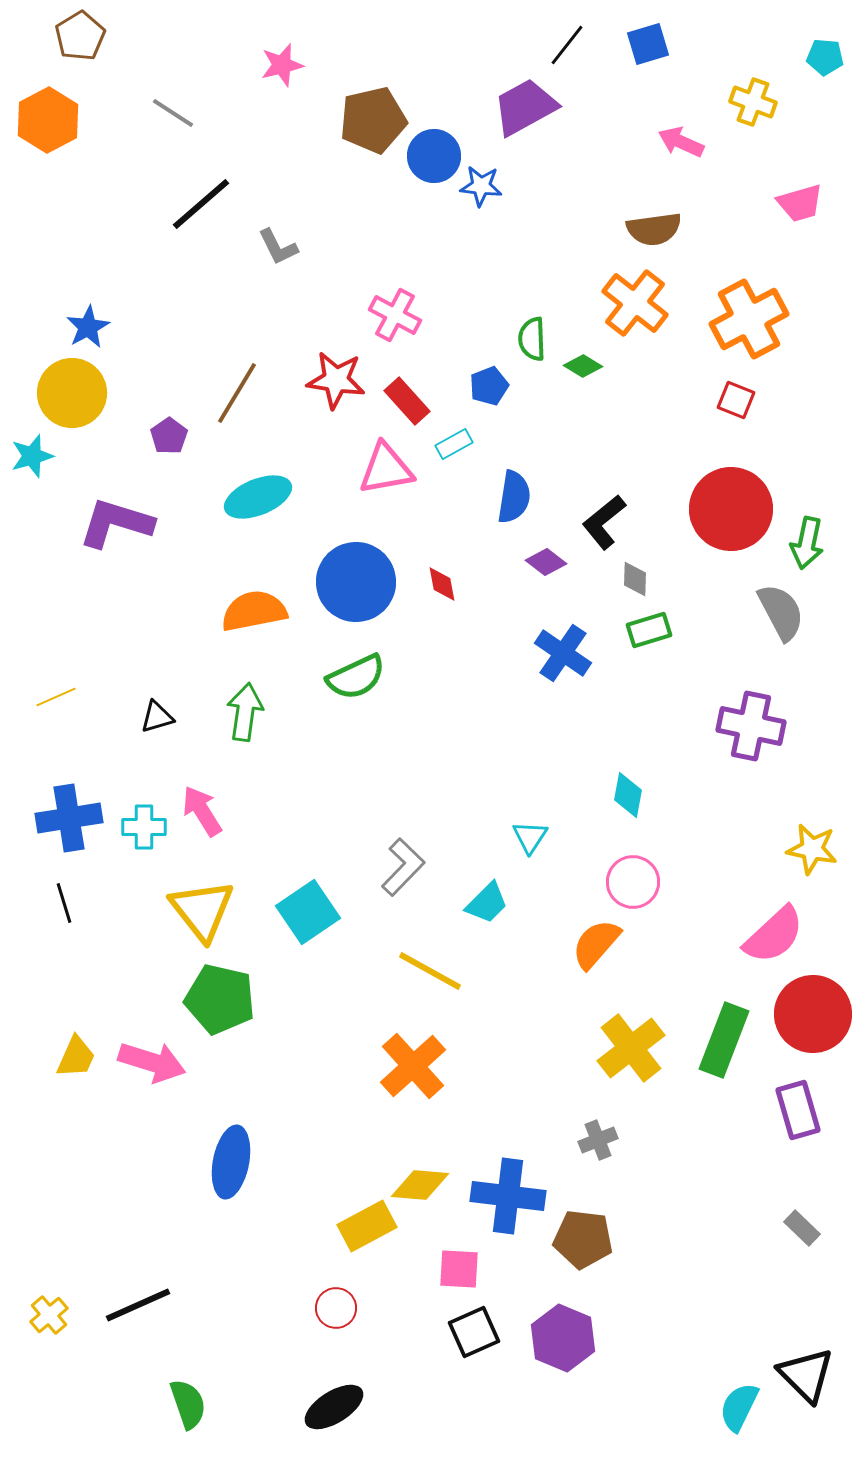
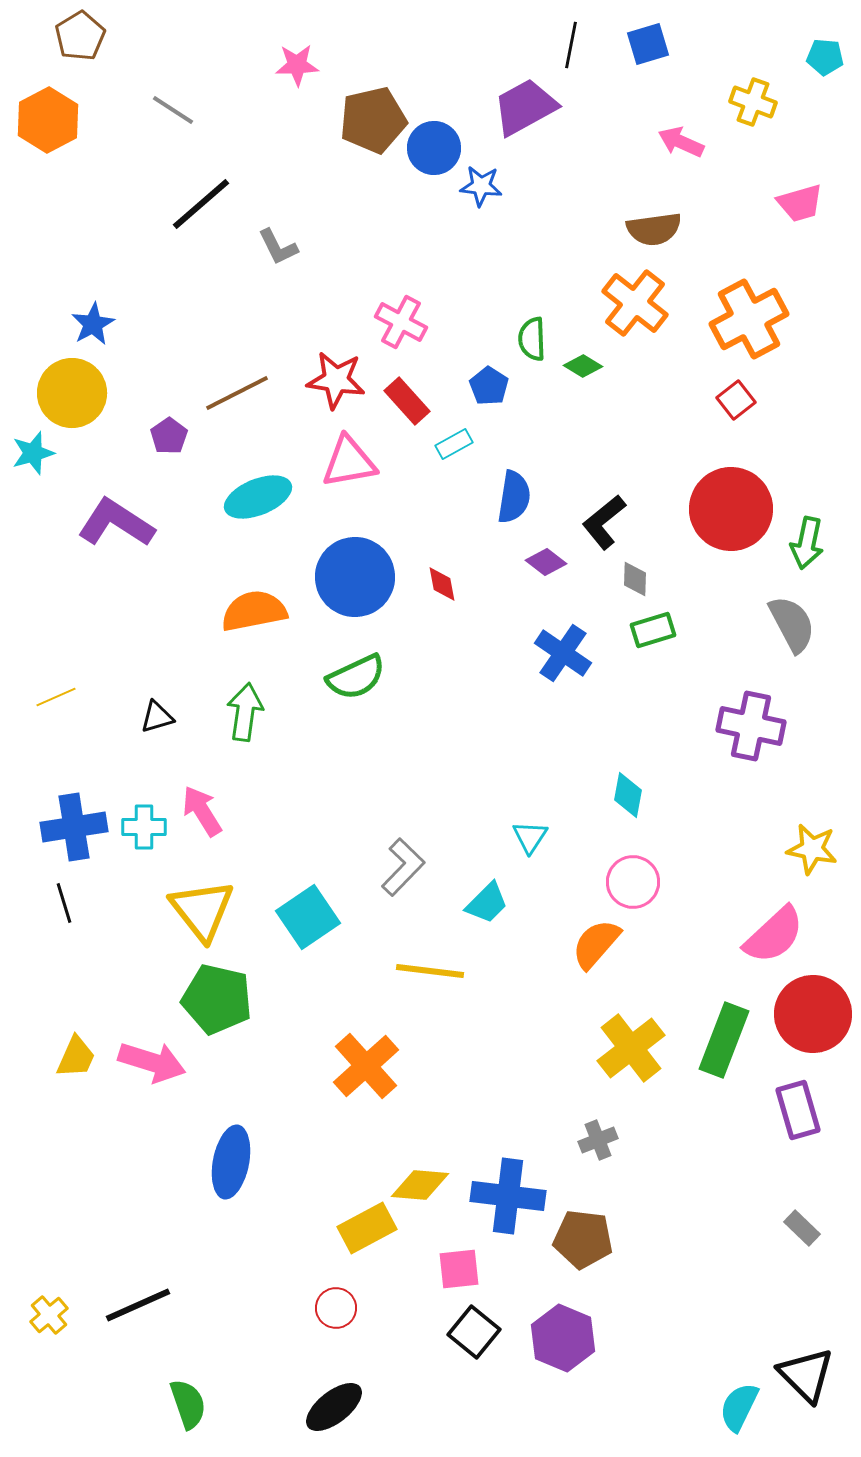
black line at (567, 45): moved 4 px right; rotated 27 degrees counterclockwise
pink star at (282, 65): moved 15 px right; rotated 12 degrees clockwise
gray line at (173, 113): moved 3 px up
blue circle at (434, 156): moved 8 px up
pink cross at (395, 315): moved 6 px right, 7 px down
blue star at (88, 327): moved 5 px right, 3 px up
blue pentagon at (489, 386): rotated 18 degrees counterclockwise
brown line at (237, 393): rotated 32 degrees clockwise
red square at (736, 400): rotated 30 degrees clockwise
cyan star at (32, 456): moved 1 px right, 3 px up
pink triangle at (386, 469): moved 37 px left, 7 px up
purple L-shape at (116, 523): rotated 16 degrees clockwise
blue circle at (356, 582): moved 1 px left, 5 px up
gray semicircle at (781, 612): moved 11 px right, 12 px down
green rectangle at (649, 630): moved 4 px right
blue cross at (69, 818): moved 5 px right, 9 px down
cyan square at (308, 912): moved 5 px down
yellow line at (430, 971): rotated 22 degrees counterclockwise
green pentagon at (220, 999): moved 3 px left
orange cross at (413, 1066): moved 47 px left
yellow rectangle at (367, 1226): moved 2 px down
pink square at (459, 1269): rotated 9 degrees counterclockwise
black square at (474, 1332): rotated 27 degrees counterclockwise
black ellipse at (334, 1407): rotated 6 degrees counterclockwise
